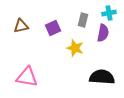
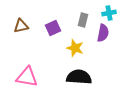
black semicircle: moved 23 px left
